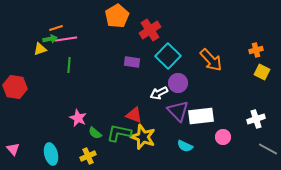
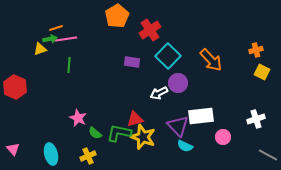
red hexagon: rotated 15 degrees clockwise
purple triangle: moved 15 px down
red triangle: moved 1 px right, 4 px down; rotated 36 degrees counterclockwise
gray line: moved 6 px down
